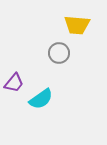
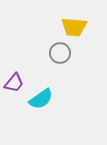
yellow trapezoid: moved 3 px left, 2 px down
gray circle: moved 1 px right
